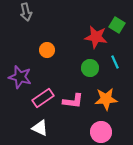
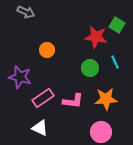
gray arrow: rotated 54 degrees counterclockwise
